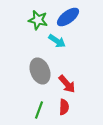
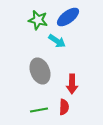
red arrow: moved 5 px right; rotated 42 degrees clockwise
green line: rotated 60 degrees clockwise
